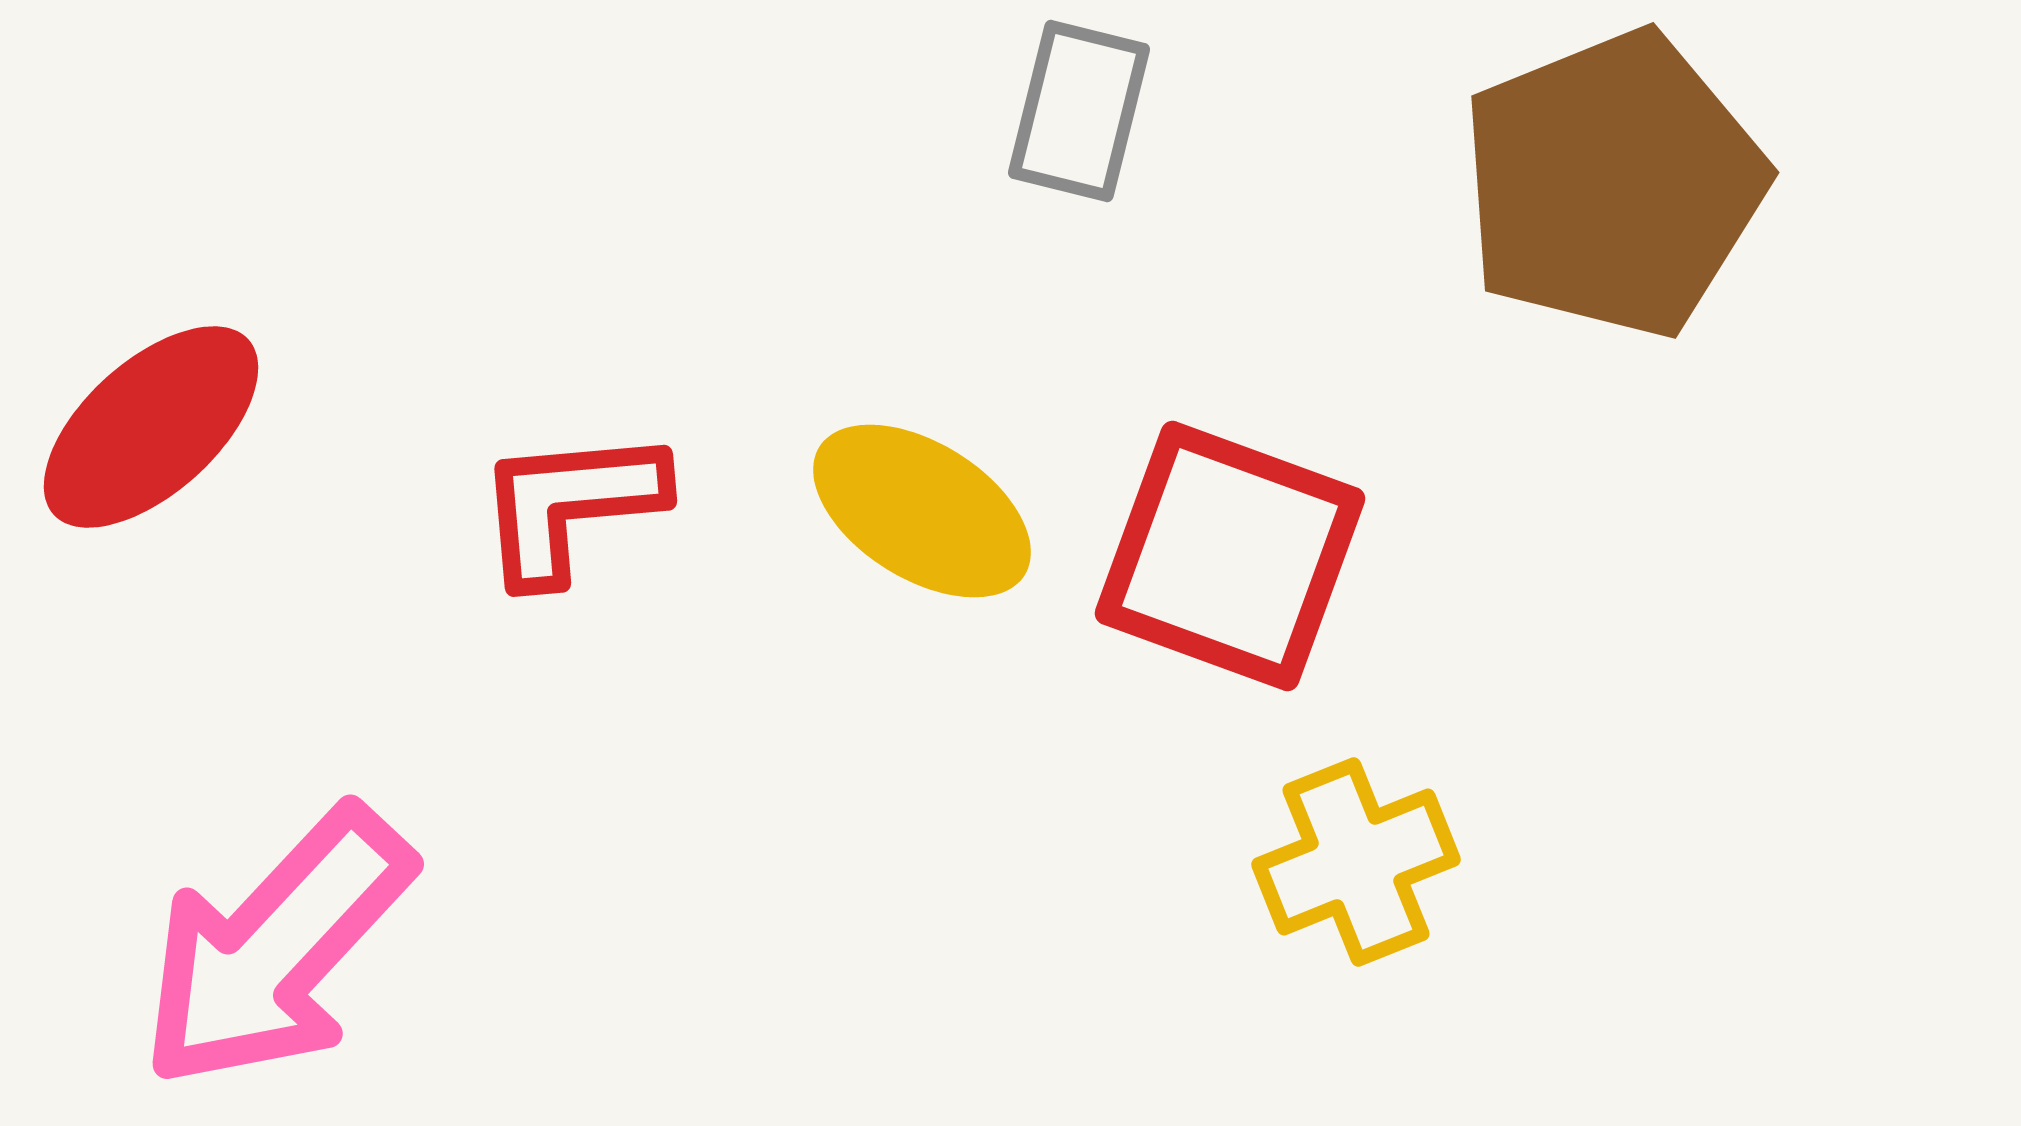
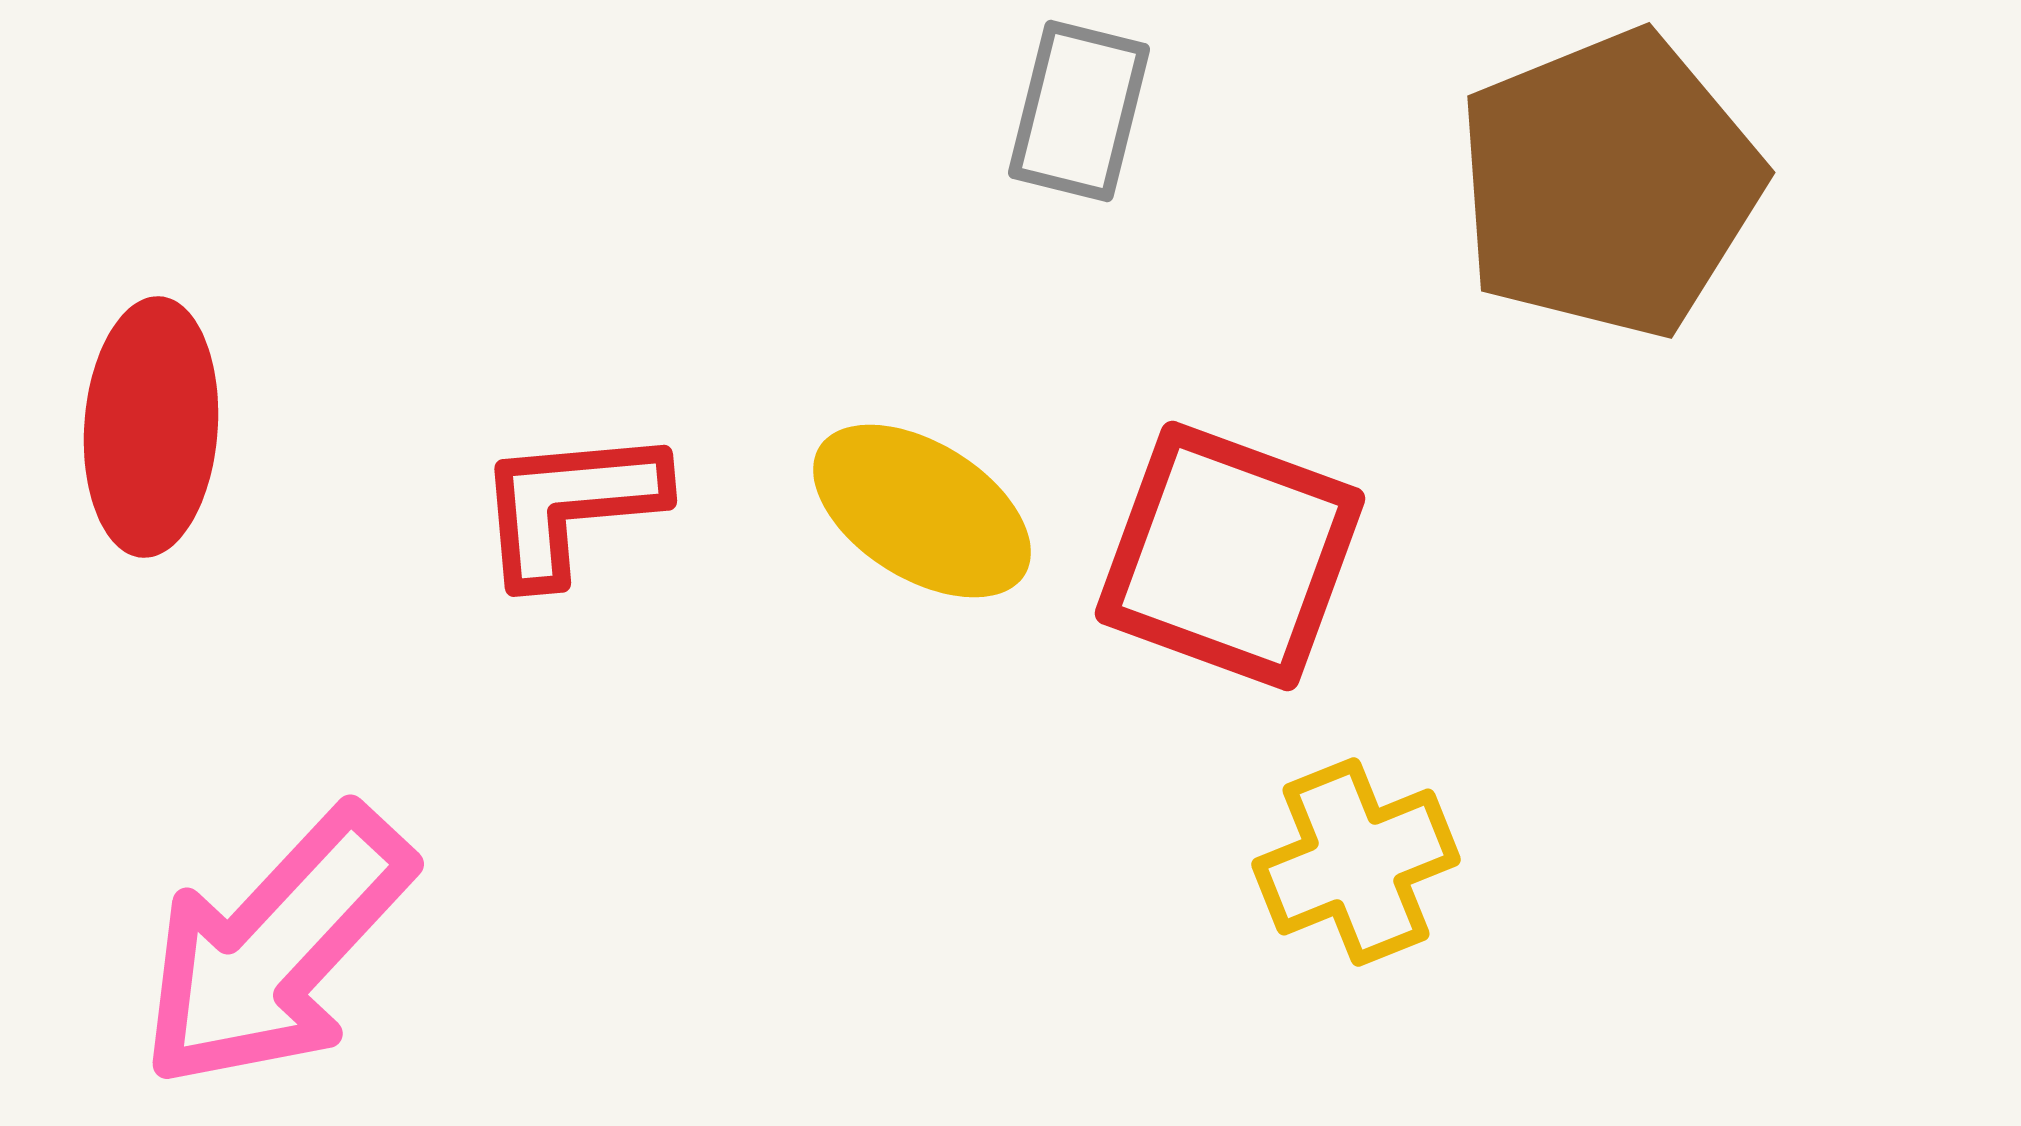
brown pentagon: moved 4 px left
red ellipse: rotated 44 degrees counterclockwise
